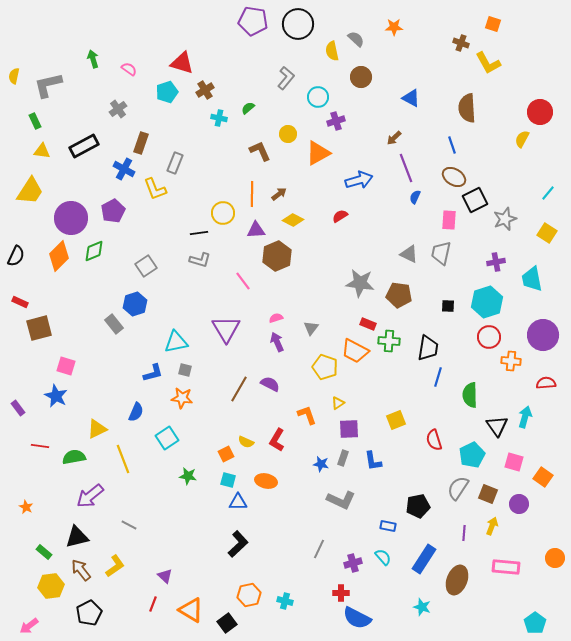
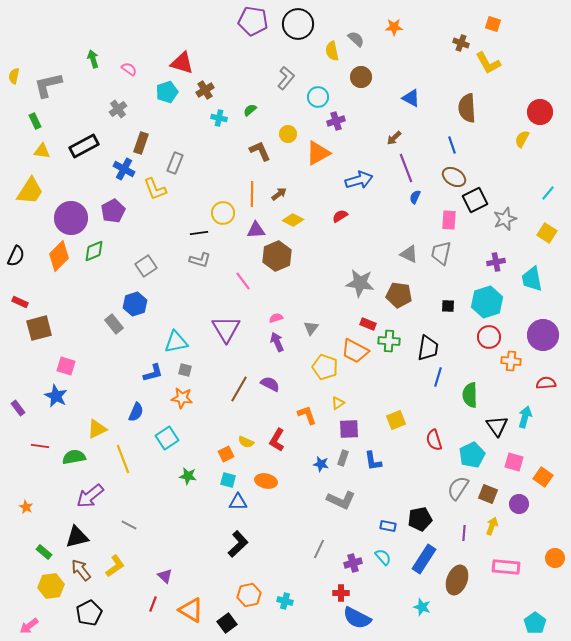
green semicircle at (248, 108): moved 2 px right, 2 px down
black pentagon at (418, 506): moved 2 px right, 13 px down
